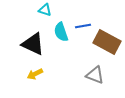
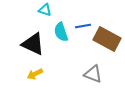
brown rectangle: moved 3 px up
gray triangle: moved 2 px left, 1 px up
